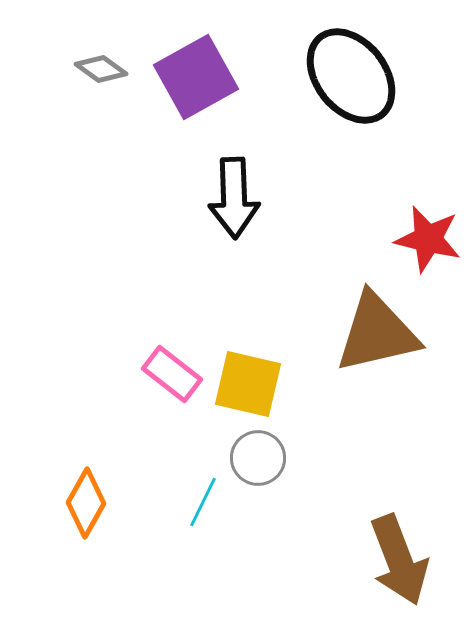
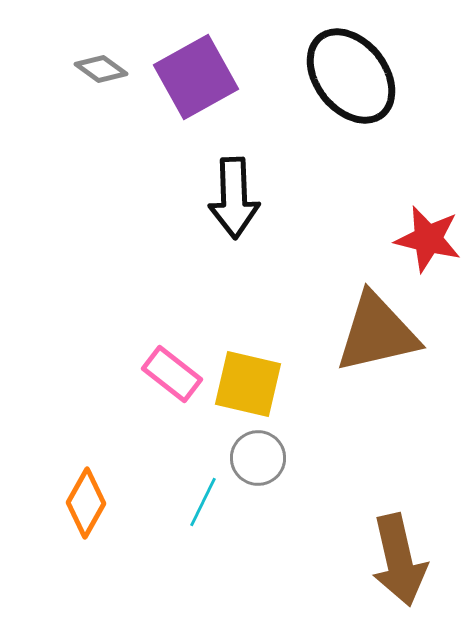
brown arrow: rotated 8 degrees clockwise
